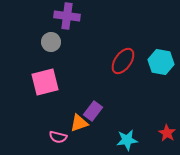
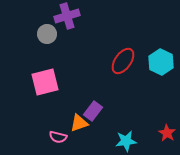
purple cross: rotated 25 degrees counterclockwise
gray circle: moved 4 px left, 8 px up
cyan hexagon: rotated 15 degrees clockwise
cyan star: moved 1 px left, 1 px down
